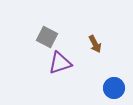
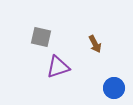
gray square: moved 6 px left; rotated 15 degrees counterclockwise
purple triangle: moved 2 px left, 4 px down
